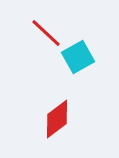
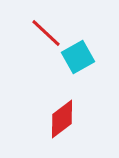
red diamond: moved 5 px right
